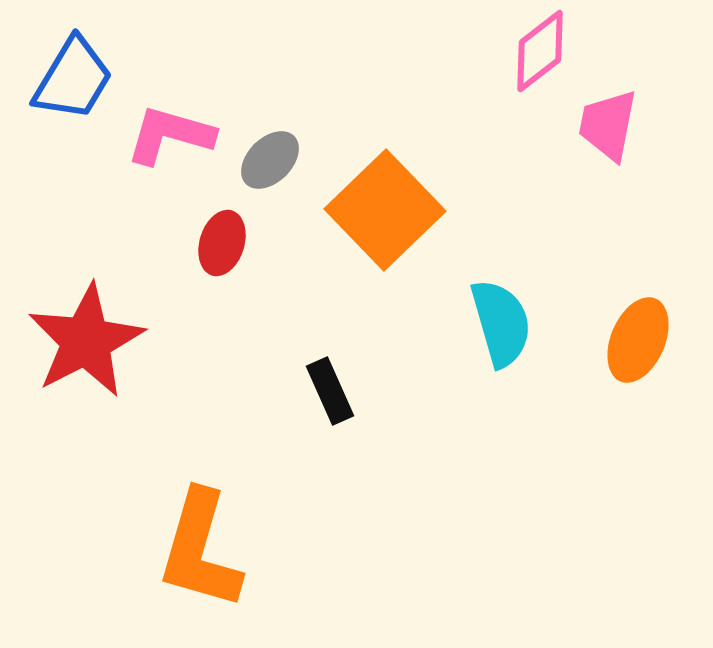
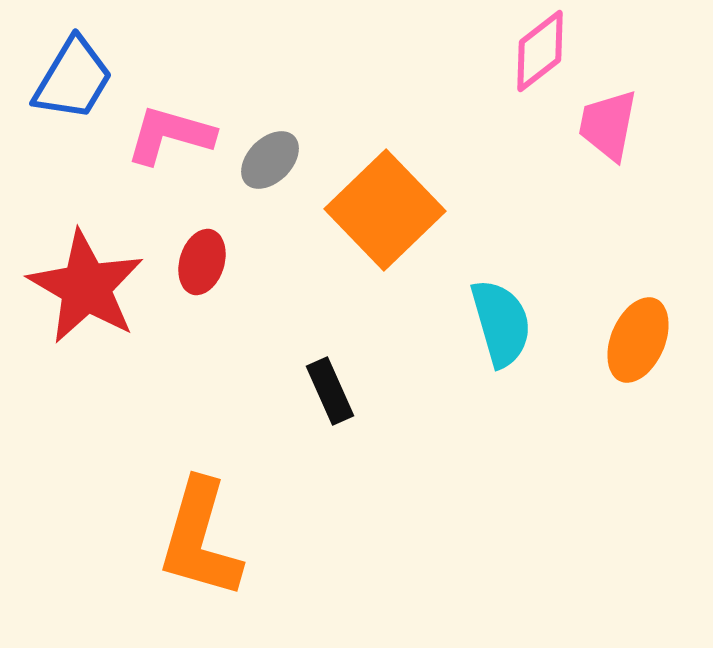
red ellipse: moved 20 px left, 19 px down
red star: moved 54 px up; rotated 15 degrees counterclockwise
orange L-shape: moved 11 px up
